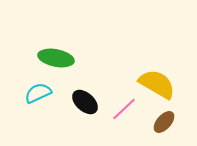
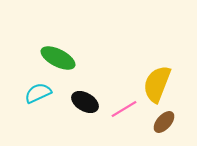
green ellipse: moved 2 px right; rotated 16 degrees clockwise
yellow semicircle: rotated 99 degrees counterclockwise
black ellipse: rotated 12 degrees counterclockwise
pink line: rotated 12 degrees clockwise
